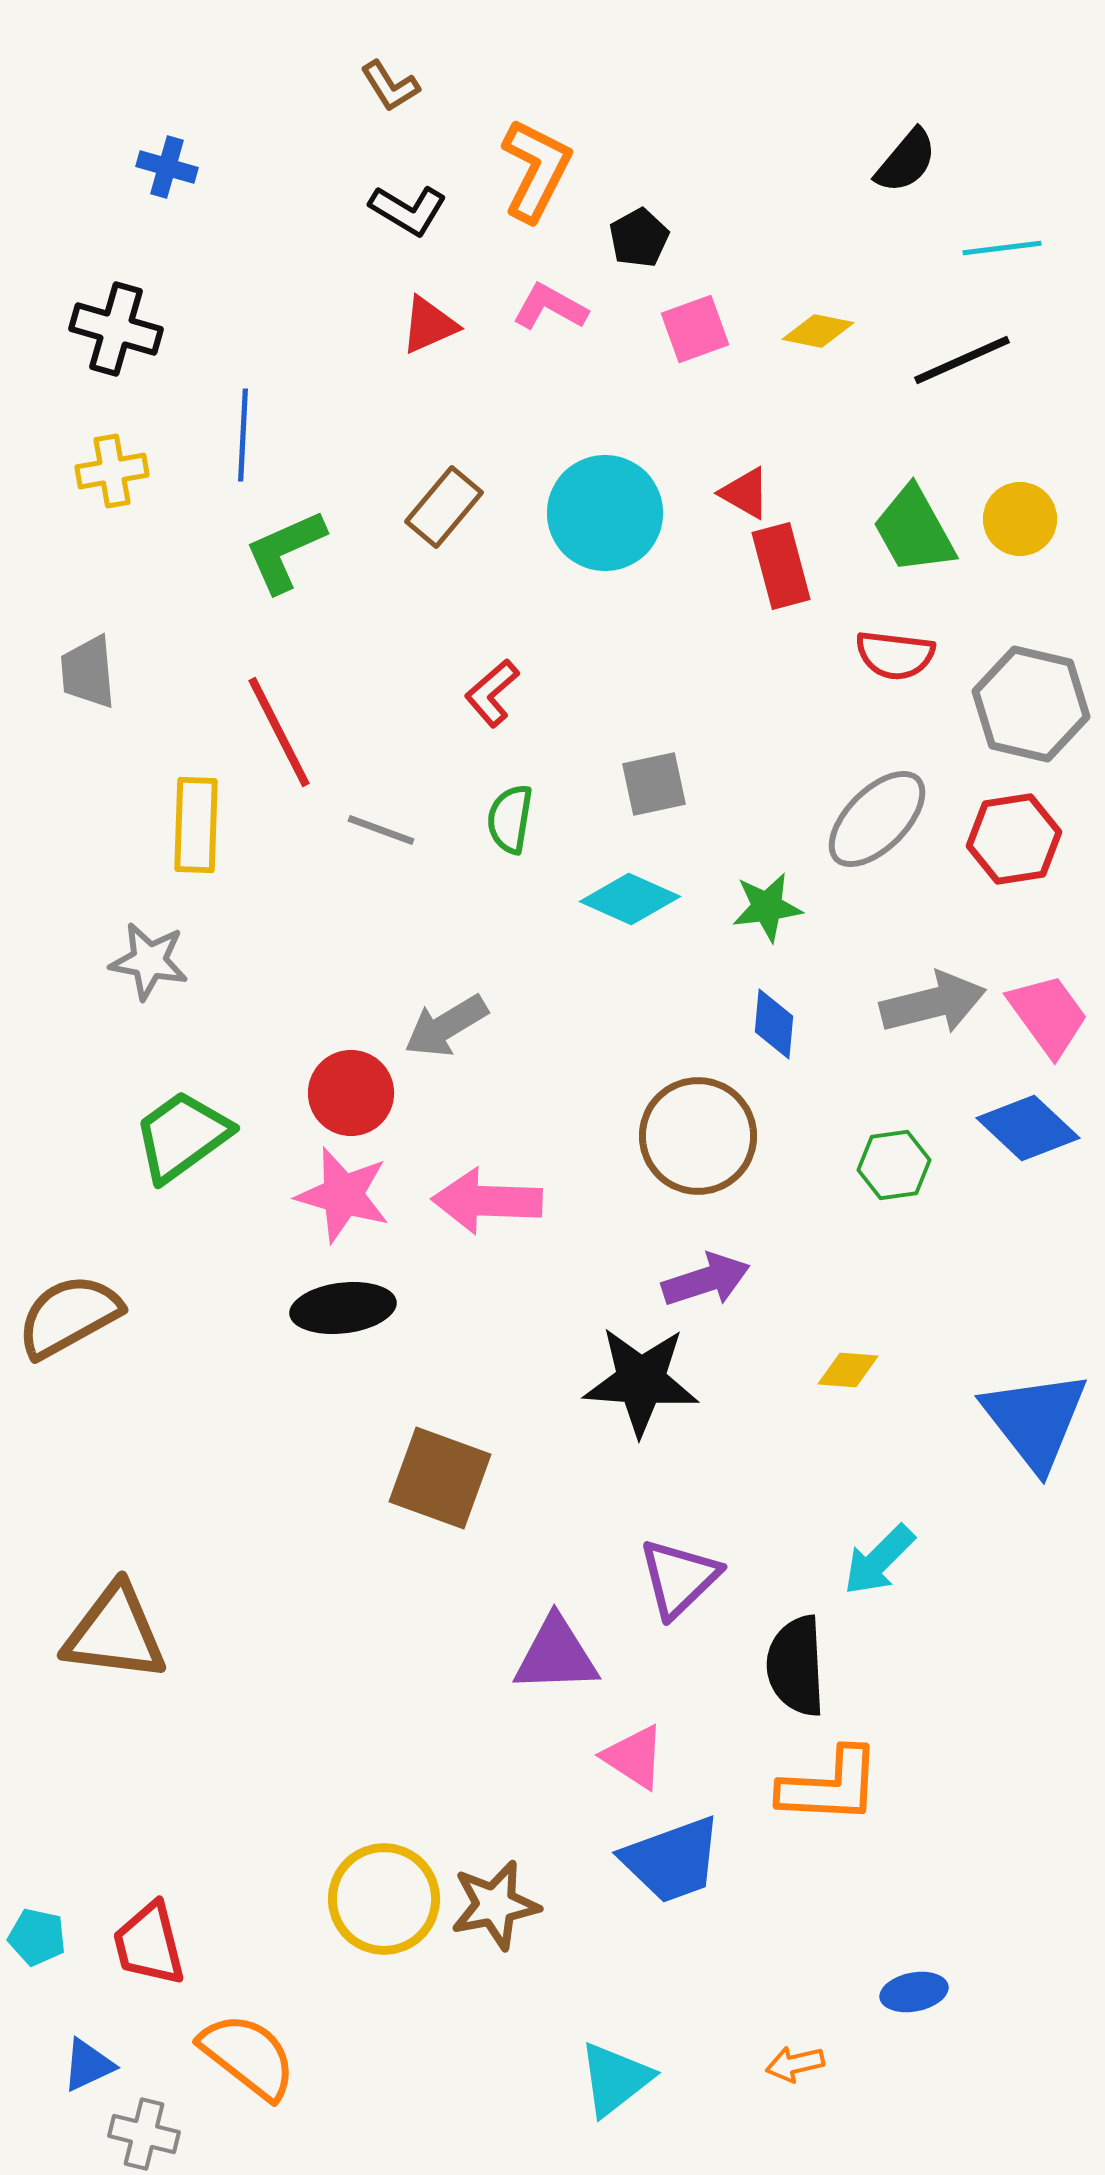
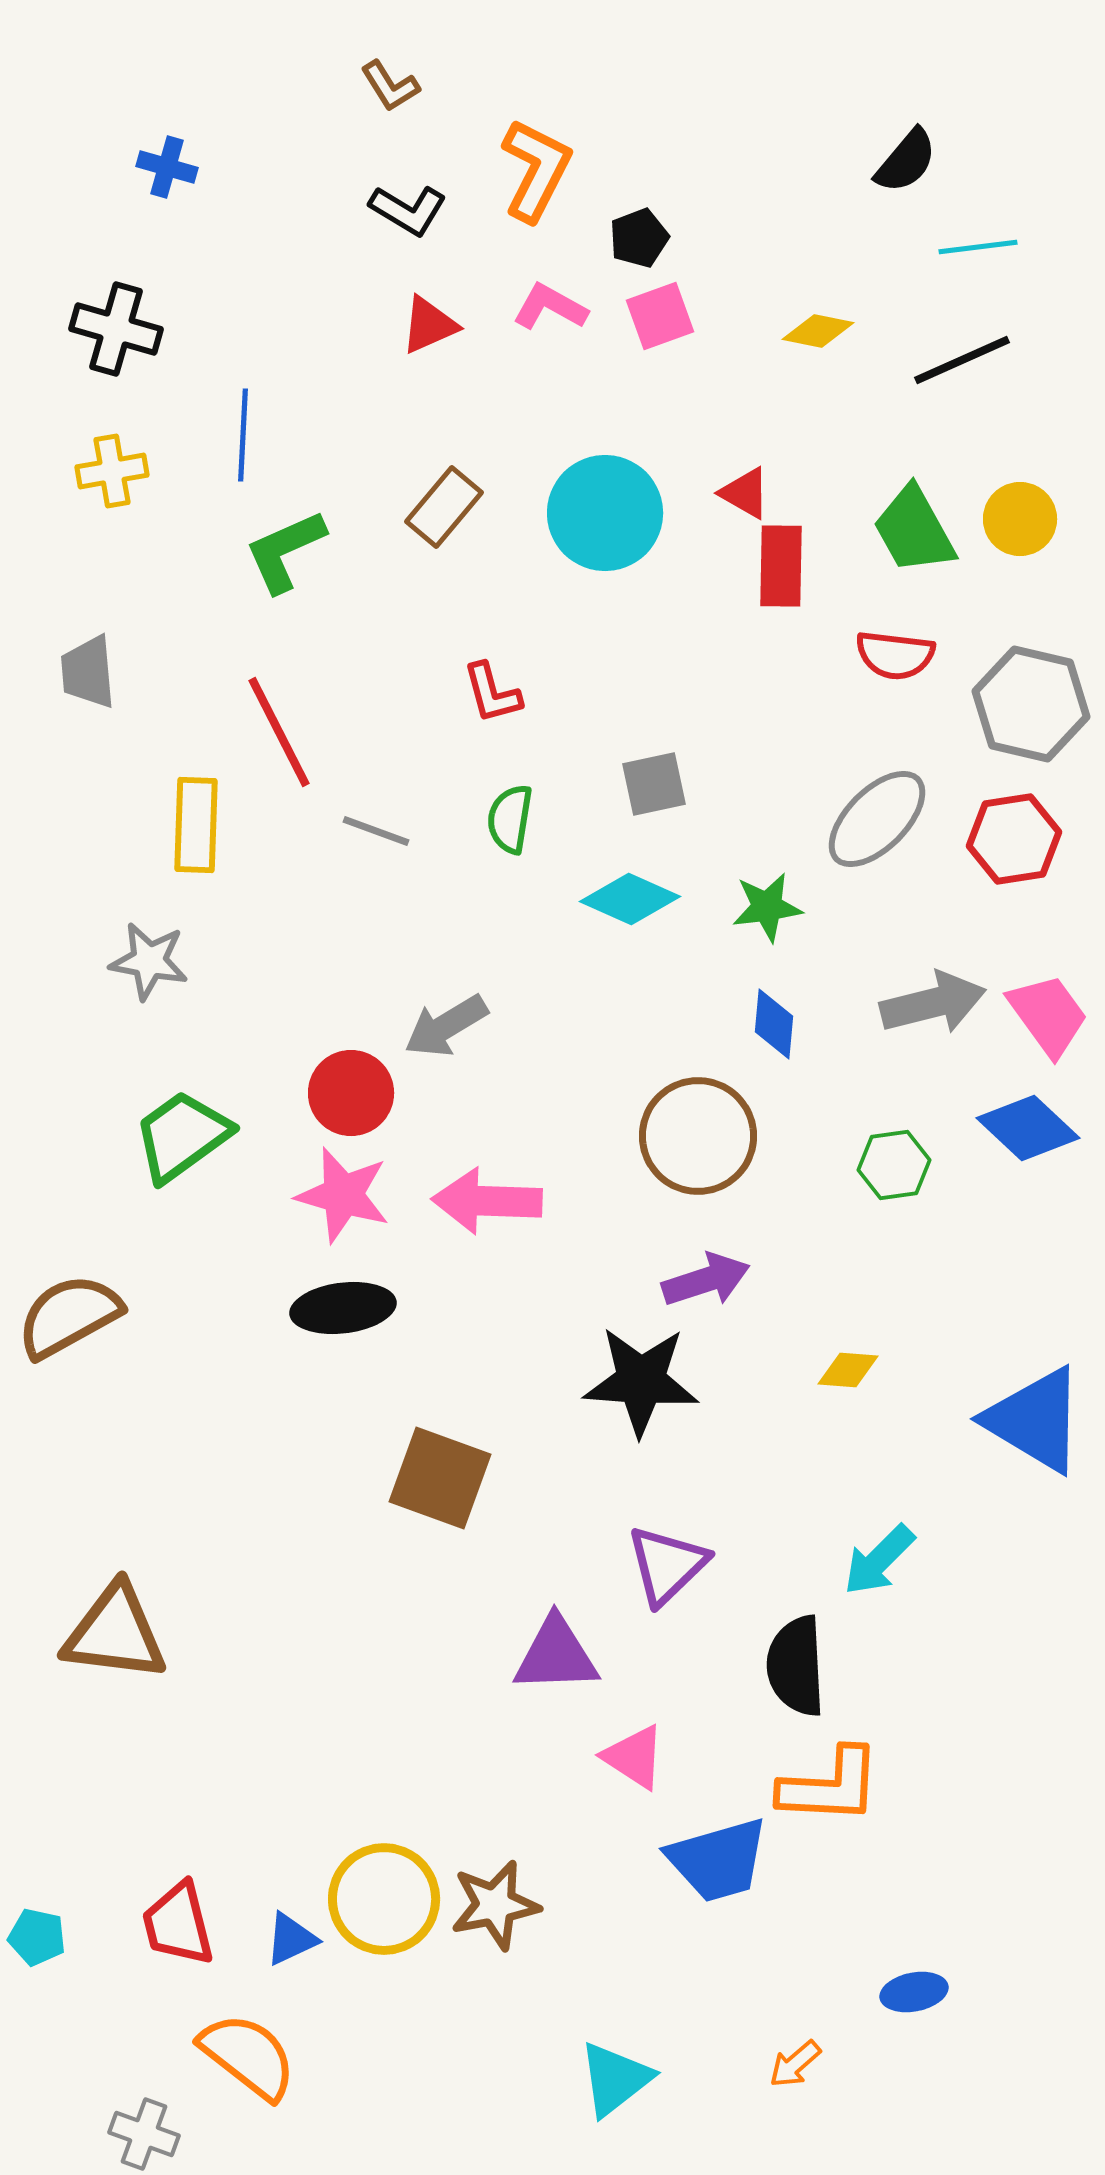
black pentagon at (639, 238): rotated 8 degrees clockwise
cyan line at (1002, 248): moved 24 px left, 1 px up
pink square at (695, 329): moved 35 px left, 13 px up
red rectangle at (781, 566): rotated 16 degrees clockwise
red L-shape at (492, 693): rotated 64 degrees counterclockwise
gray line at (381, 830): moved 5 px left, 1 px down
blue triangle at (1035, 1420): rotated 21 degrees counterclockwise
purple triangle at (679, 1578): moved 12 px left, 13 px up
blue trapezoid at (672, 1860): moved 46 px right; rotated 4 degrees clockwise
red trapezoid at (149, 1944): moved 29 px right, 20 px up
orange arrow at (795, 2064): rotated 28 degrees counterclockwise
blue triangle at (88, 2065): moved 203 px right, 126 px up
gray cross at (144, 2134): rotated 6 degrees clockwise
